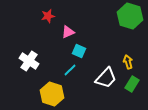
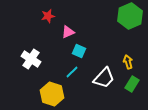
green hexagon: rotated 20 degrees clockwise
white cross: moved 2 px right, 2 px up
cyan line: moved 2 px right, 2 px down
white trapezoid: moved 2 px left
